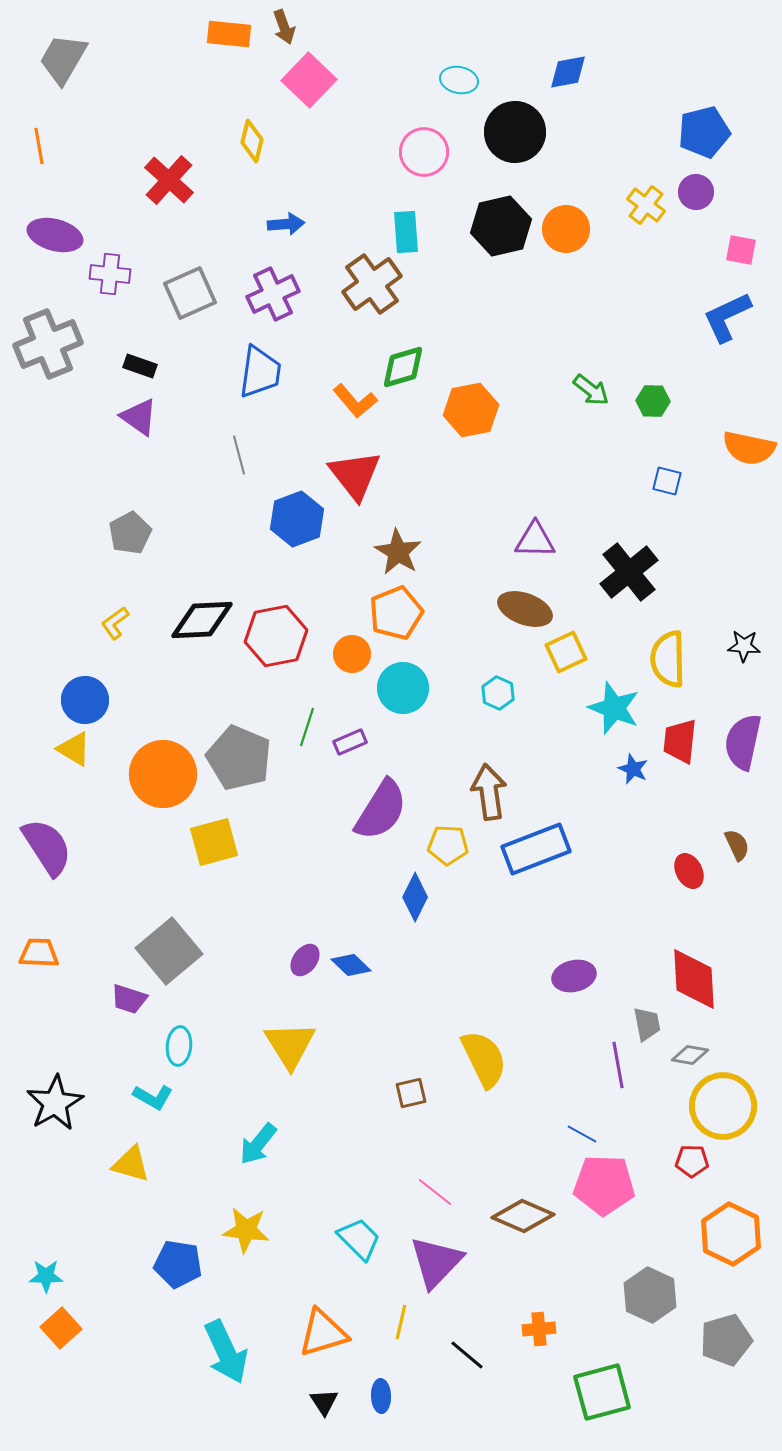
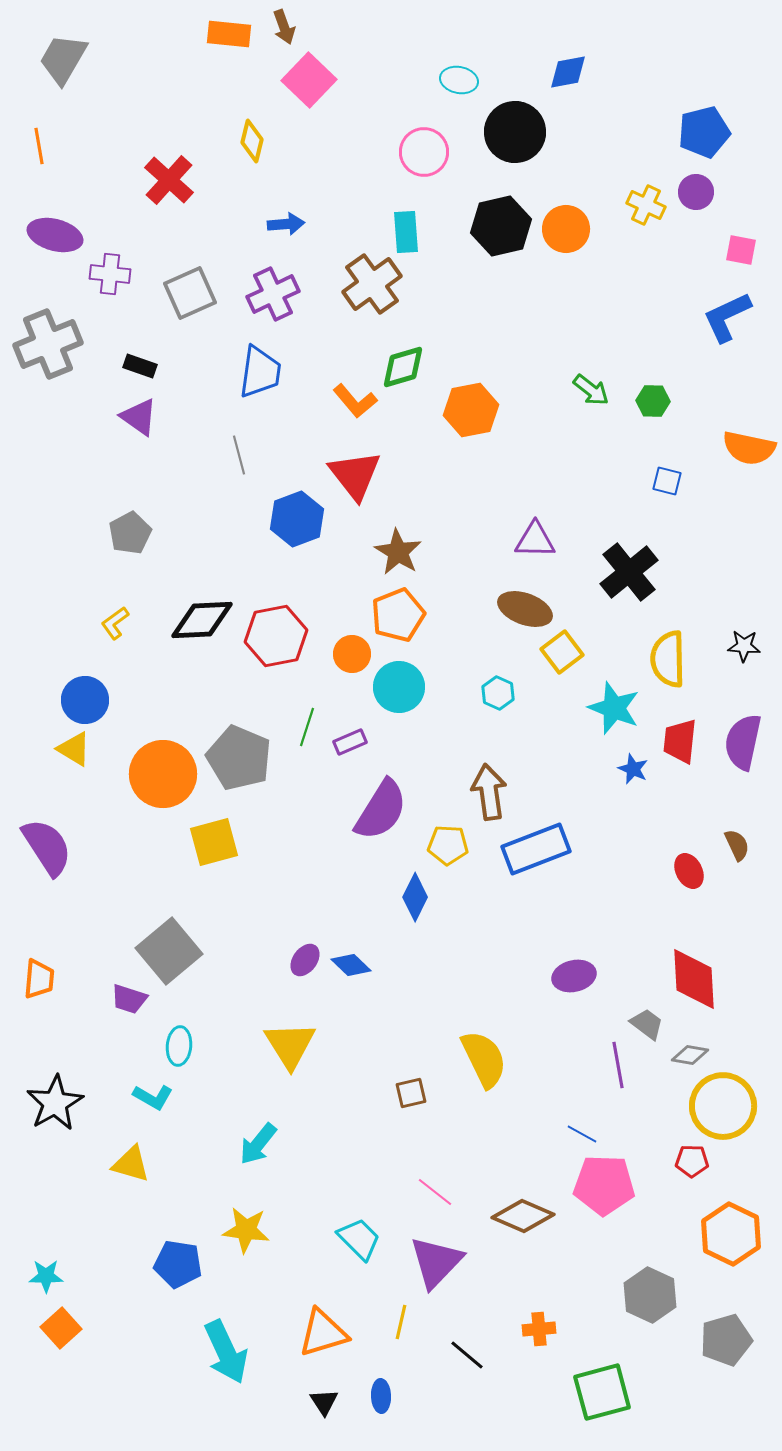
yellow cross at (646, 205): rotated 12 degrees counterclockwise
orange pentagon at (396, 613): moved 2 px right, 2 px down
yellow square at (566, 652): moved 4 px left; rotated 12 degrees counterclockwise
cyan circle at (403, 688): moved 4 px left, 1 px up
orange trapezoid at (39, 953): moved 26 px down; rotated 93 degrees clockwise
gray trapezoid at (647, 1024): rotated 42 degrees counterclockwise
